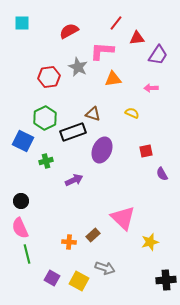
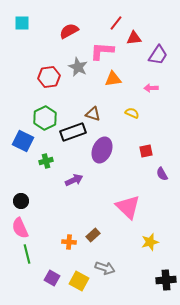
red triangle: moved 3 px left
pink triangle: moved 5 px right, 11 px up
